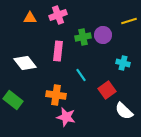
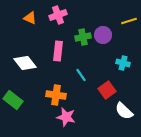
orange triangle: rotated 24 degrees clockwise
